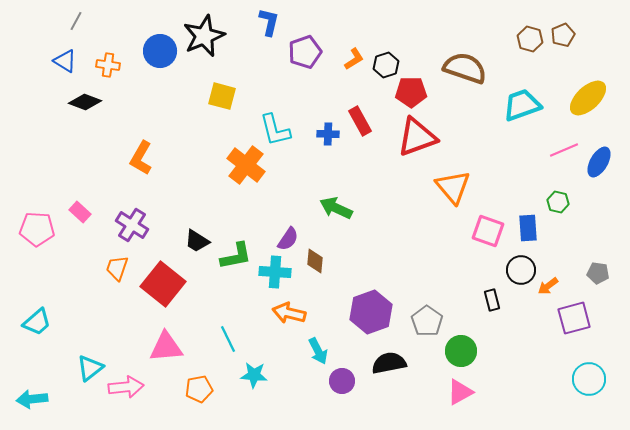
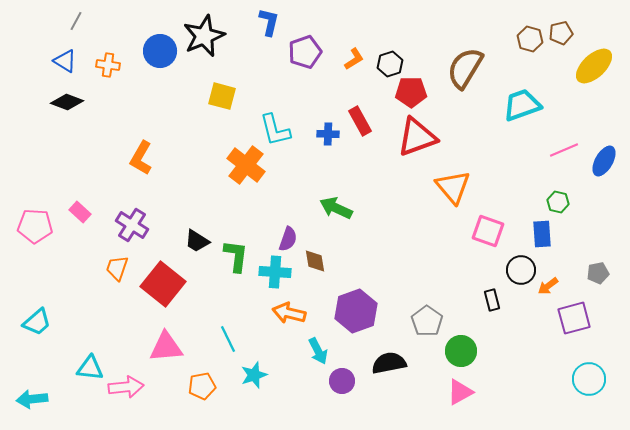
brown pentagon at (563, 35): moved 2 px left, 2 px up; rotated 10 degrees clockwise
black hexagon at (386, 65): moved 4 px right, 1 px up
brown semicircle at (465, 68): rotated 78 degrees counterclockwise
yellow ellipse at (588, 98): moved 6 px right, 32 px up
black diamond at (85, 102): moved 18 px left
blue ellipse at (599, 162): moved 5 px right, 1 px up
blue rectangle at (528, 228): moved 14 px right, 6 px down
pink pentagon at (37, 229): moved 2 px left, 3 px up
purple semicircle at (288, 239): rotated 15 degrees counterclockwise
green L-shape at (236, 256): rotated 72 degrees counterclockwise
brown diamond at (315, 261): rotated 15 degrees counterclockwise
gray pentagon at (598, 273): rotated 20 degrees counterclockwise
purple hexagon at (371, 312): moved 15 px left, 1 px up
cyan triangle at (90, 368): rotated 44 degrees clockwise
cyan star at (254, 375): rotated 24 degrees counterclockwise
orange pentagon at (199, 389): moved 3 px right, 3 px up
